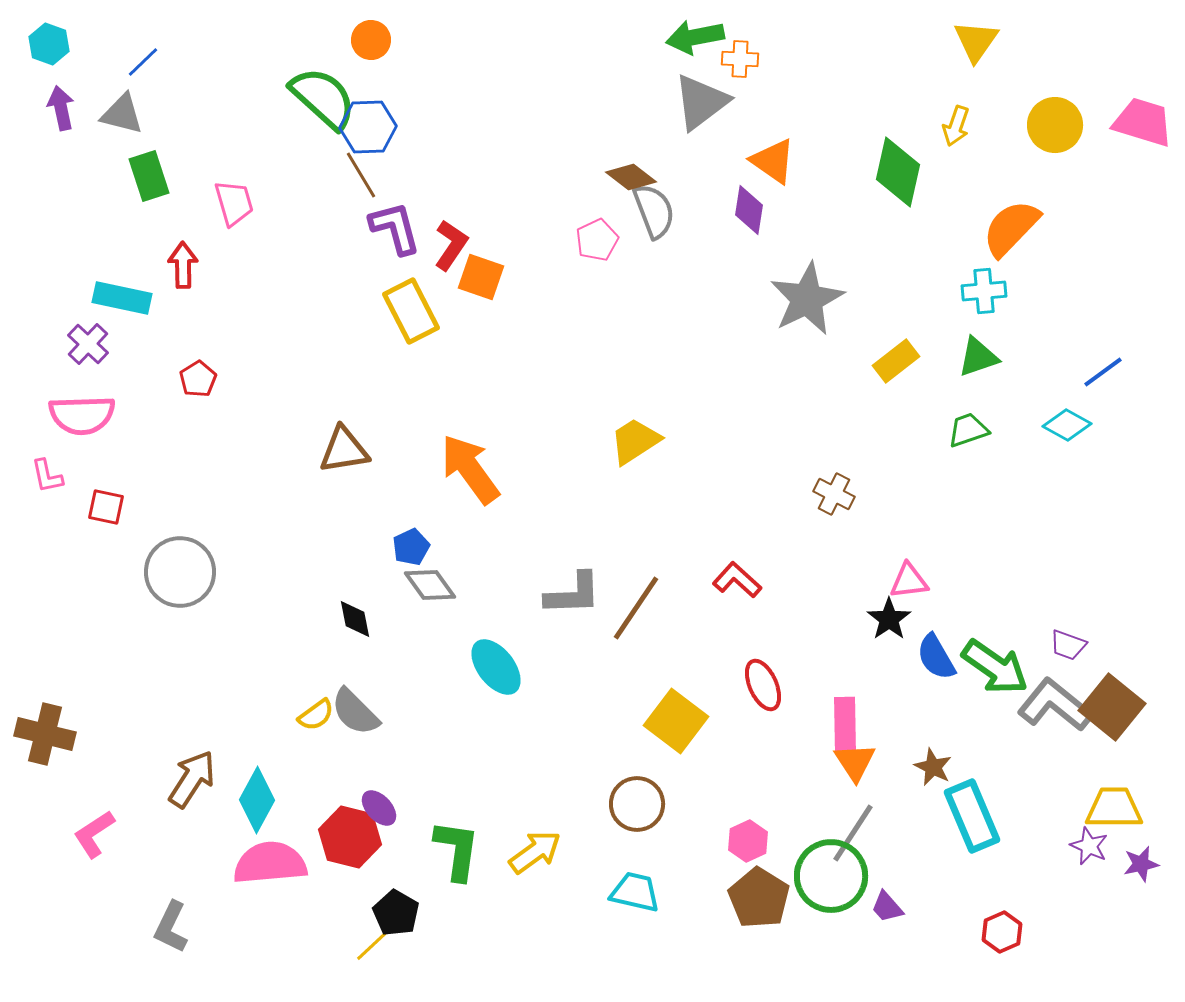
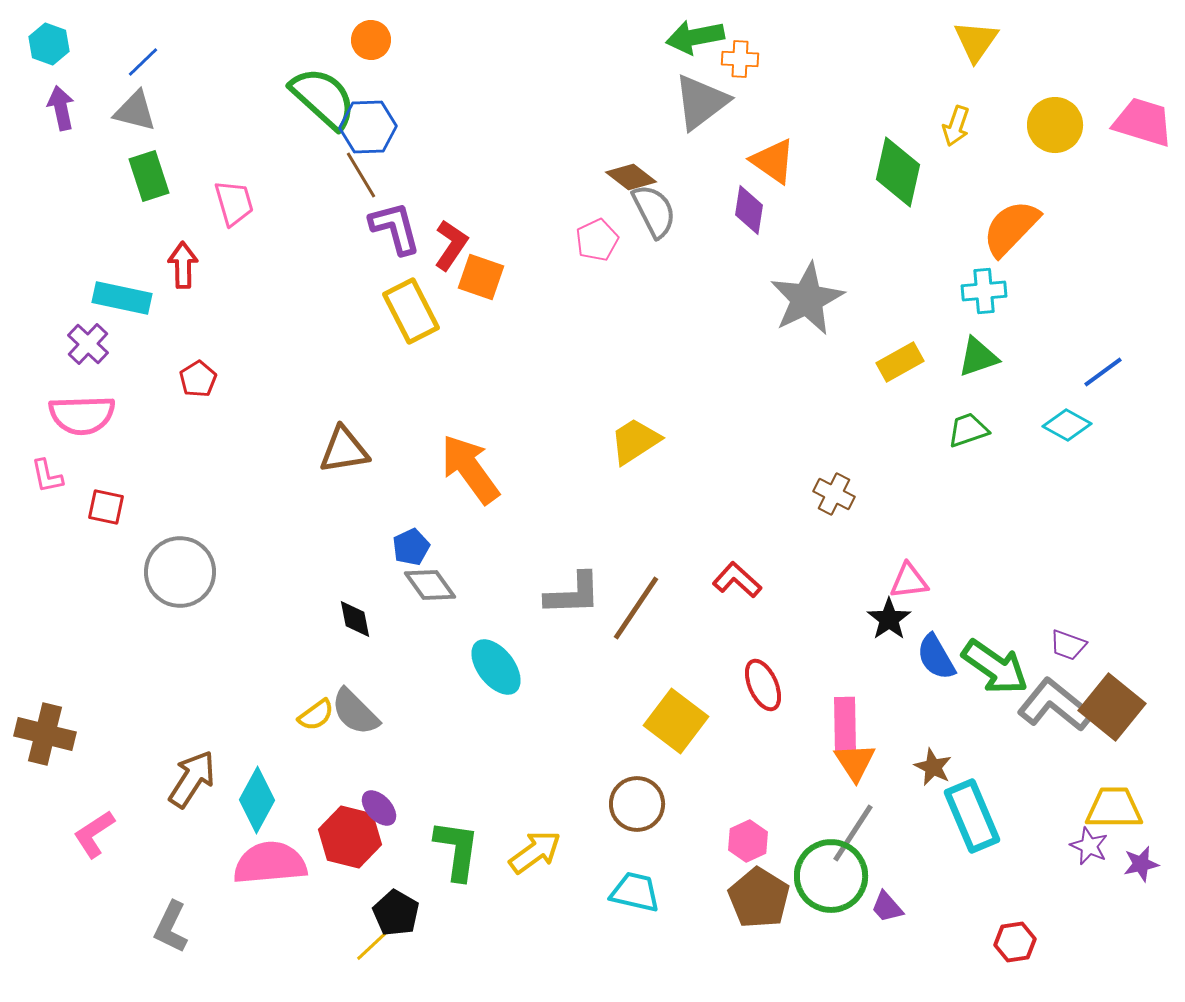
gray triangle at (122, 114): moved 13 px right, 3 px up
gray semicircle at (654, 211): rotated 6 degrees counterclockwise
yellow rectangle at (896, 361): moved 4 px right, 1 px down; rotated 9 degrees clockwise
red hexagon at (1002, 932): moved 13 px right, 10 px down; rotated 15 degrees clockwise
